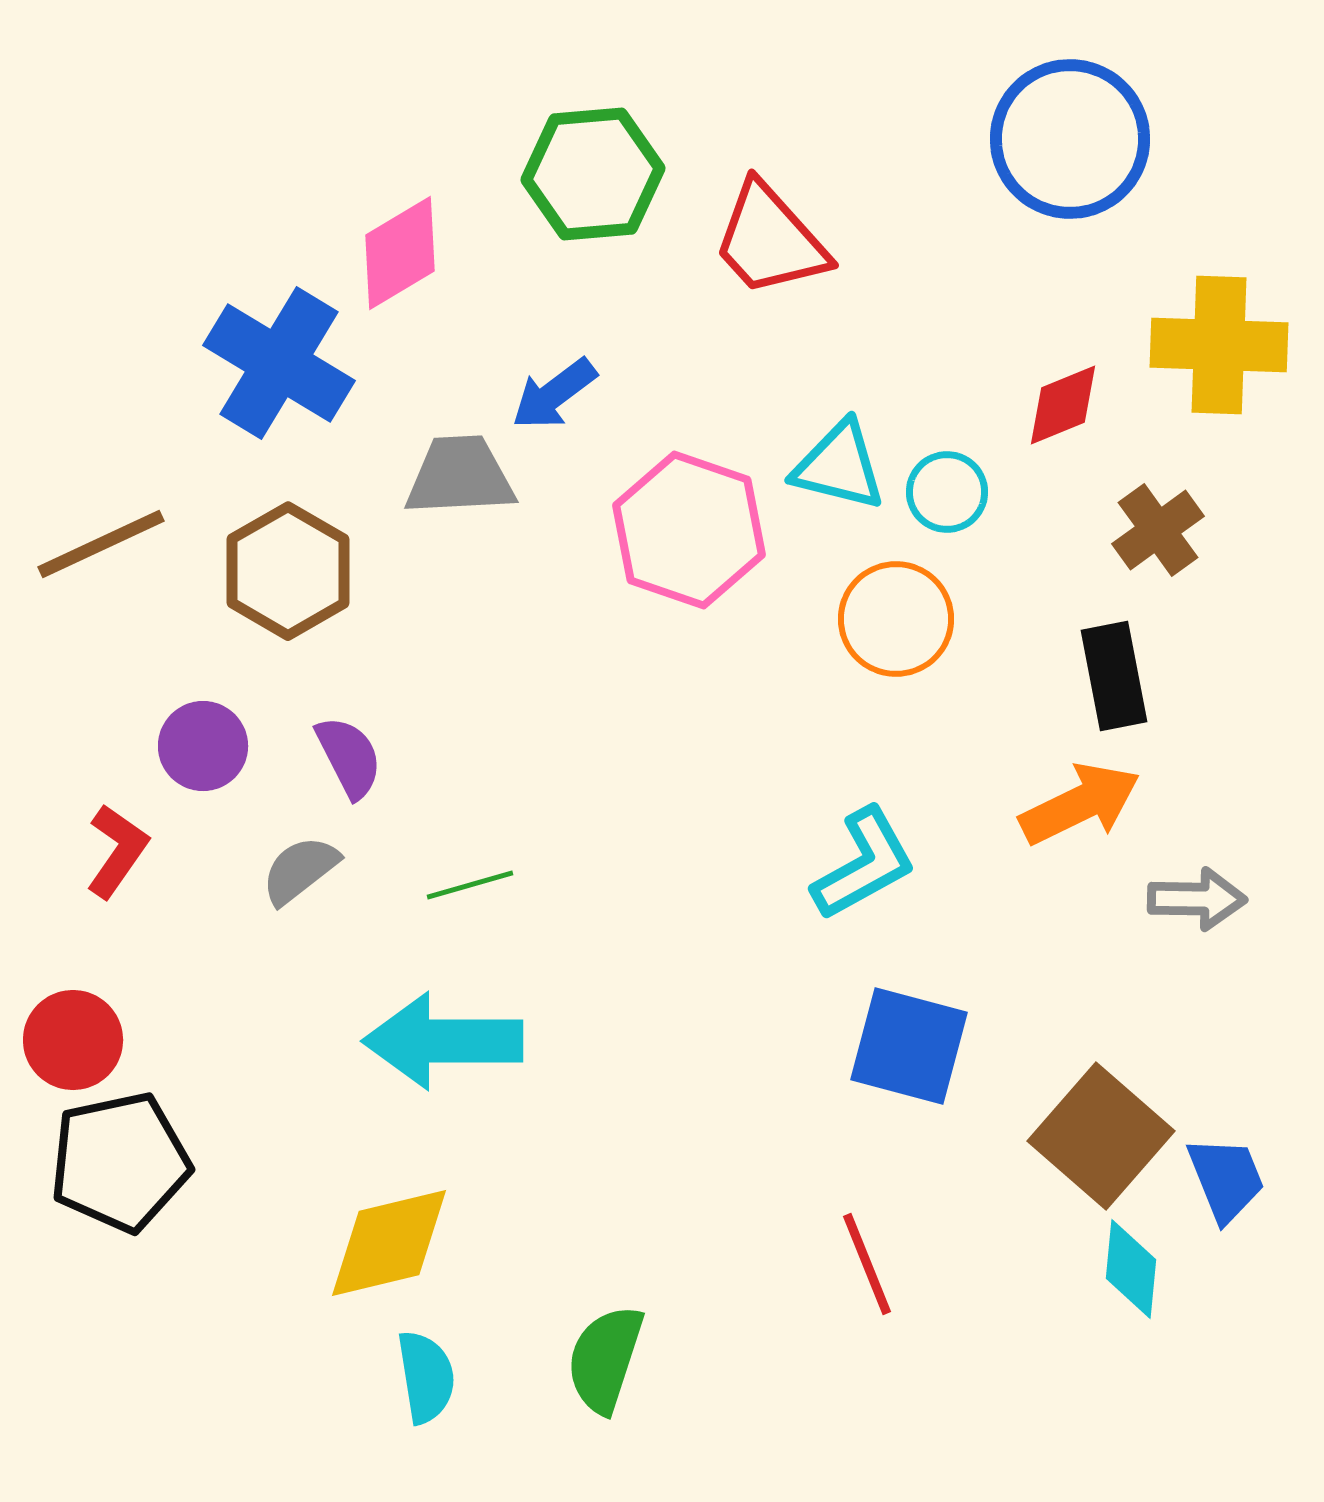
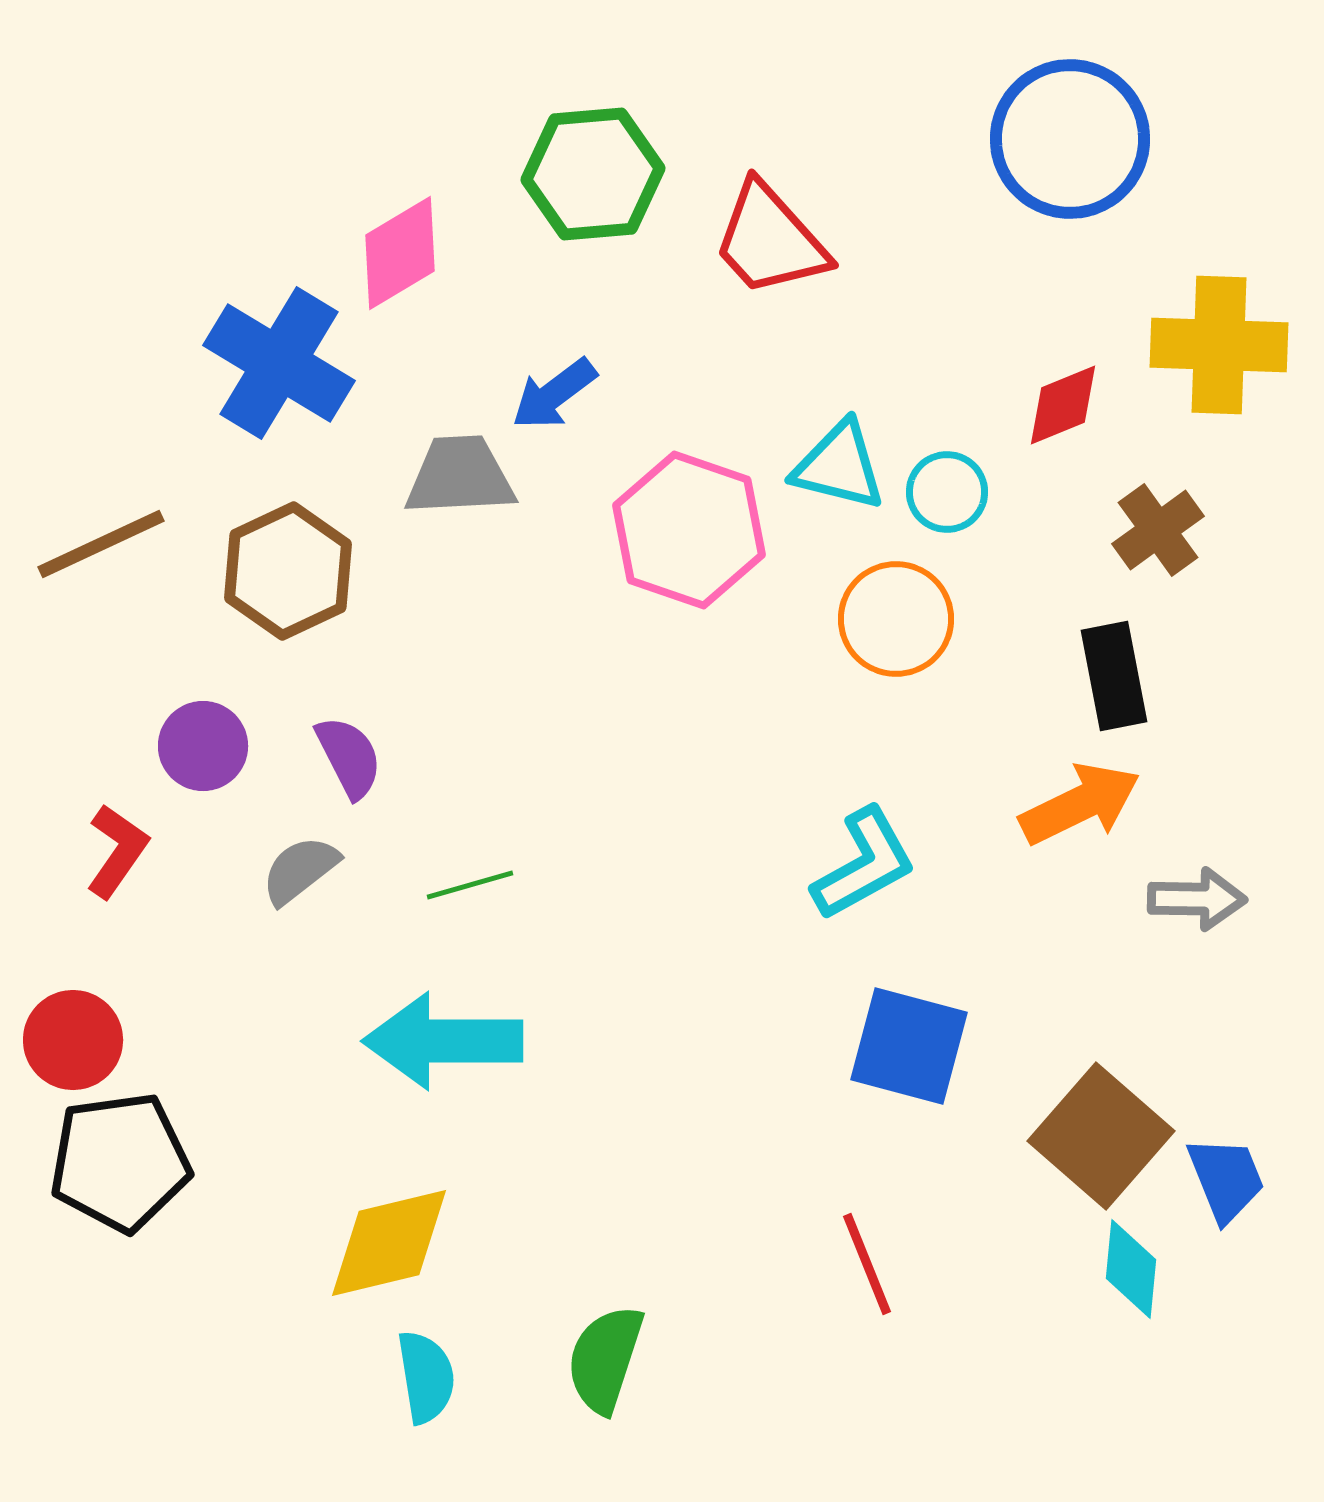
brown hexagon: rotated 5 degrees clockwise
black pentagon: rotated 4 degrees clockwise
